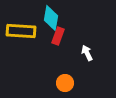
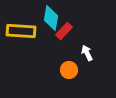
red rectangle: moved 6 px right, 5 px up; rotated 24 degrees clockwise
orange circle: moved 4 px right, 13 px up
